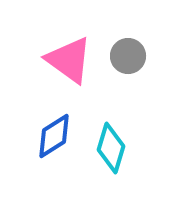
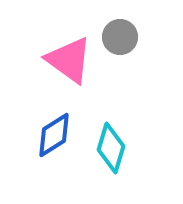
gray circle: moved 8 px left, 19 px up
blue diamond: moved 1 px up
